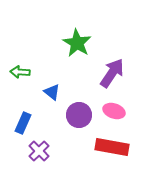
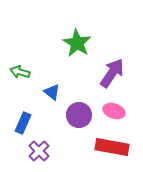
green arrow: rotated 12 degrees clockwise
